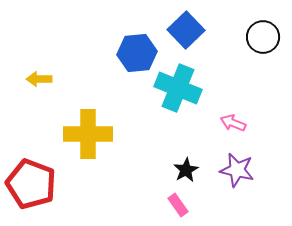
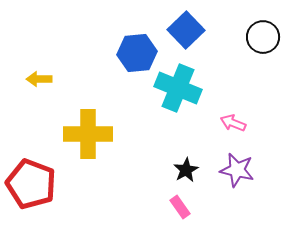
pink rectangle: moved 2 px right, 2 px down
